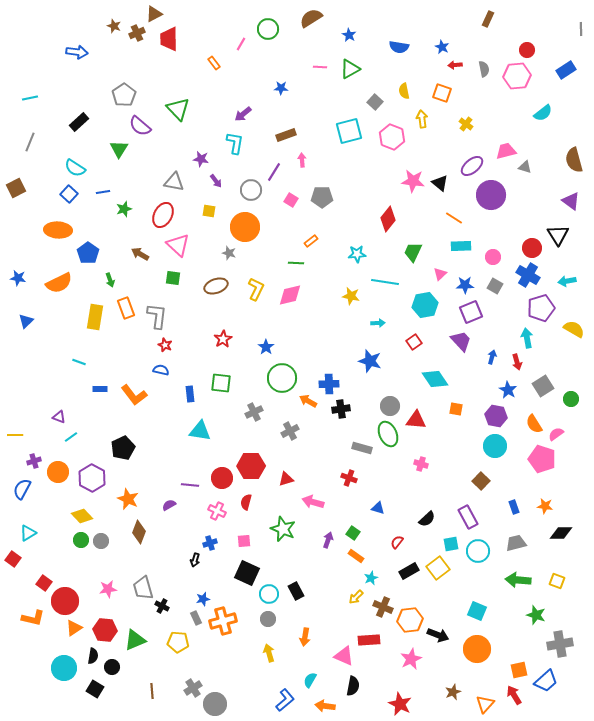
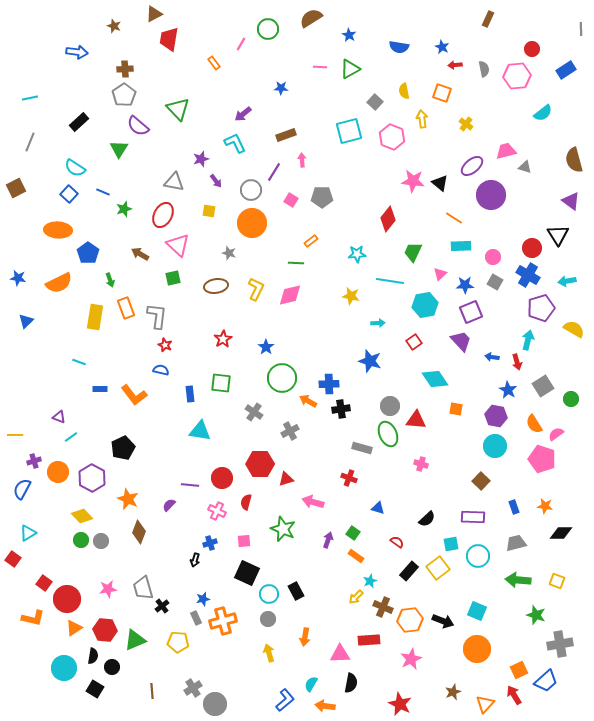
brown cross at (137, 33): moved 12 px left, 36 px down; rotated 21 degrees clockwise
red trapezoid at (169, 39): rotated 10 degrees clockwise
red circle at (527, 50): moved 5 px right, 1 px up
purple semicircle at (140, 126): moved 2 px left
cyan L-shape at (235, 143): rotated 35 degrees counterclockwise
purple star at (201, 159): rotated 28 degrees counterclockwise
blue line at (103, 192): rotated 32 degrees clockwise
orange circle at (245, 227): moved 7 px right, 4 px up
green square at (173, 278): rotated 21 degrees counterclockwise
cyan line at (385, 282): moved 5 px right, 1 px up
brown ellipse at (216, 286): rotated 10 degrees clockwise
gray square at (495, 286): moved 4 px up
cyan arrow at (527, 338): moved 1 px right, 2 px down; rotated 24 degrees clockwise
blue arrow at (492, 357): rotated 96 degrees counterclockwise
gray cross at (254, 412): rotated 30 degrees counterclockwise
red hexagon at (251, 466): moved 9 px right, 2 px up
purple semicircle at (169, 505): rotated 16 degrees counterclockwise
purple rectangle at (468, 517): moved 5 px right; rotated 60 degrees counterclockwise
red semicircle at (397, 542): rotated 88 degrees clockwise
cyan circle at (478, 551): moved 5 px down
black rectangle at (409, 571): rotated 18 degrees counterclockwise
cyan star at (371, 578): moved 1 px left, 3 px down
red circle at (65, 601): moved 2 px right, 2 px up
black cross at (162, 606): rotated 24 degrees clockwise
black arrow at (438, 635): moved 5 px right, 14 px up
pink triangle at (344, 656): moved 4 px left, 2 px up; rotated 25 degrees counterclockwise
orange square at (519, 670): rotated 12 degrees counterclockwise
cyan semicircle at (310, 680): moved 1 px right, 4 px down
black semicircle at (353, 686): moved 2 px left, 3 px up
